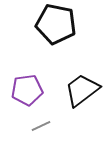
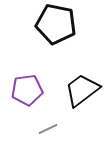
gray line: moved 7 px right, 3 px down
